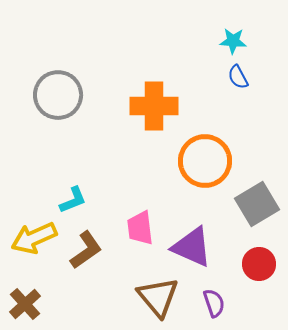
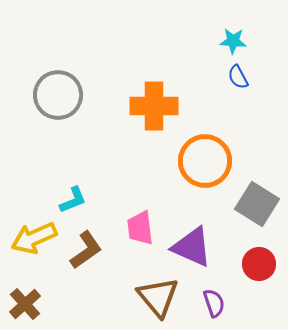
gray square: rotated 27 degrees counterclockwise
